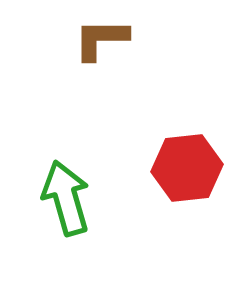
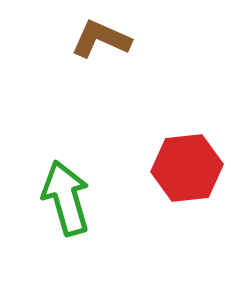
brown L-shape: rotated 24 degrees clockwise
